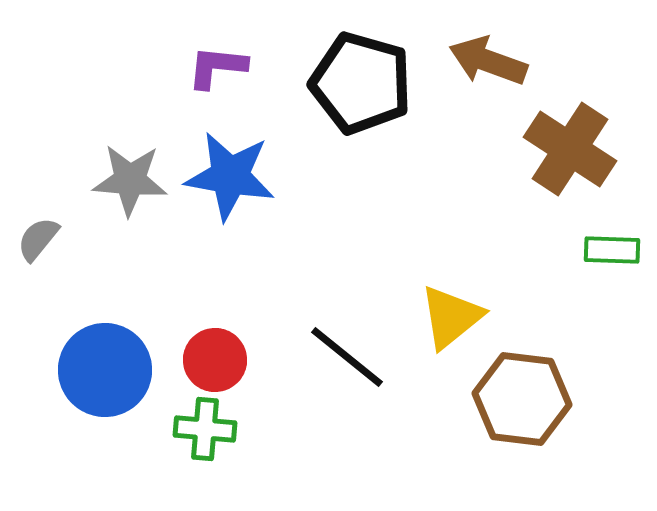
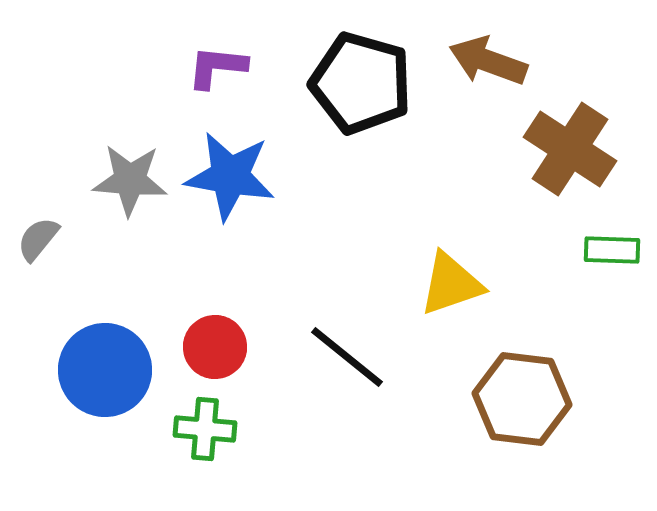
yellow triangle: moved 33 px up; rotated 20 degrees clockwise
red circle: moved 13 px up
